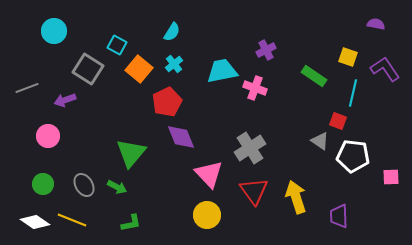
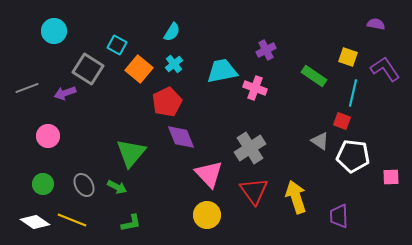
purple arrow: moved 7 px up
red square: moved 4 px right
